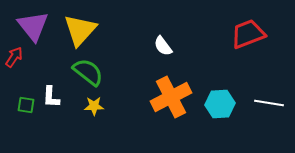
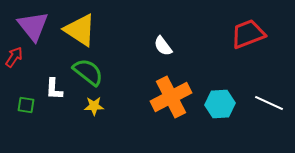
yellow triangle: rotated 39 degrees counterclockwise
white L-shape: moved 3 px right, 8 px up
white line: rotated 16 degrees clockwise
